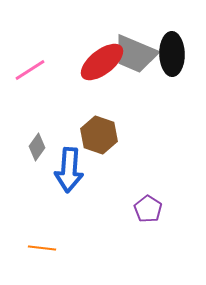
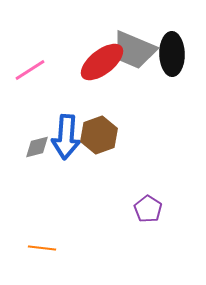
gray trapezoid: moved 1 px left, 4 px up
brown hexagon: rotated 21 degrees clockwise
gray diamond: rotated 40 degrees clockwise
blue arrow: moved 3 px left, 33 px up
